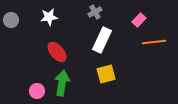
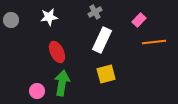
red ellipse: rotated 15 degrees clockwise
